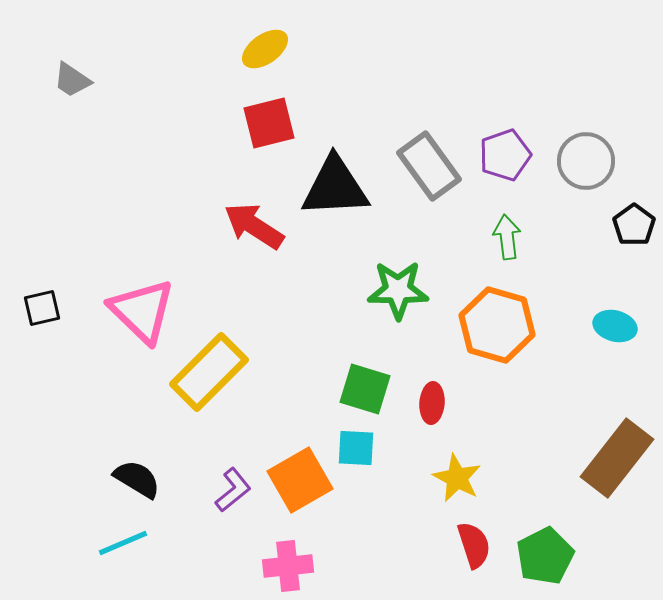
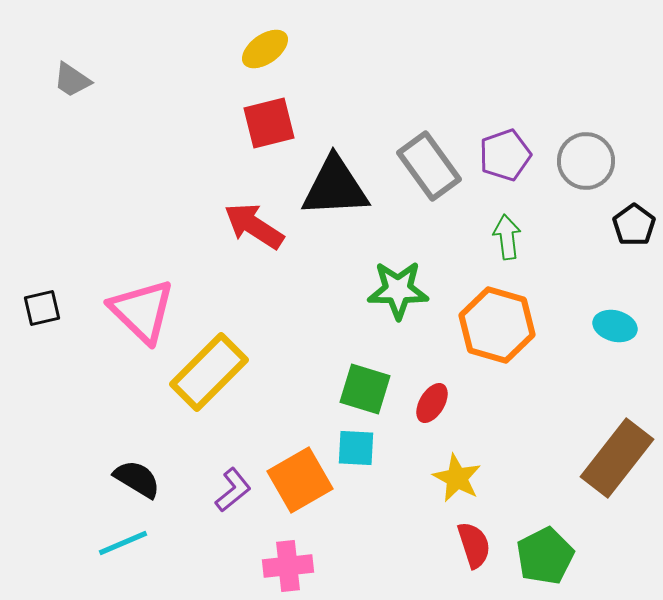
red ellipse: rotated 27 degrees clockwise
